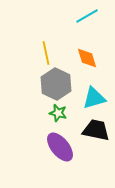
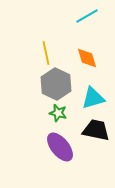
cyan triangle: moved 1 px left
